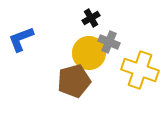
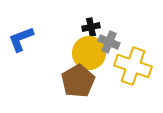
black cross: moved 9 px down; rotated 18 degrees clockwise
yellow cross: moved 7 px left, 4 px up
brown pentagon: moved 4 px right; rotated 16 degrees counterclockwise
